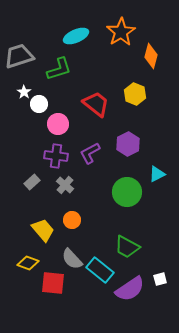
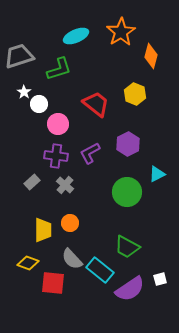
orange circle: moved 2 px left, 3 px down
yellow trapezoid: rotated 40 degrees clockwise
